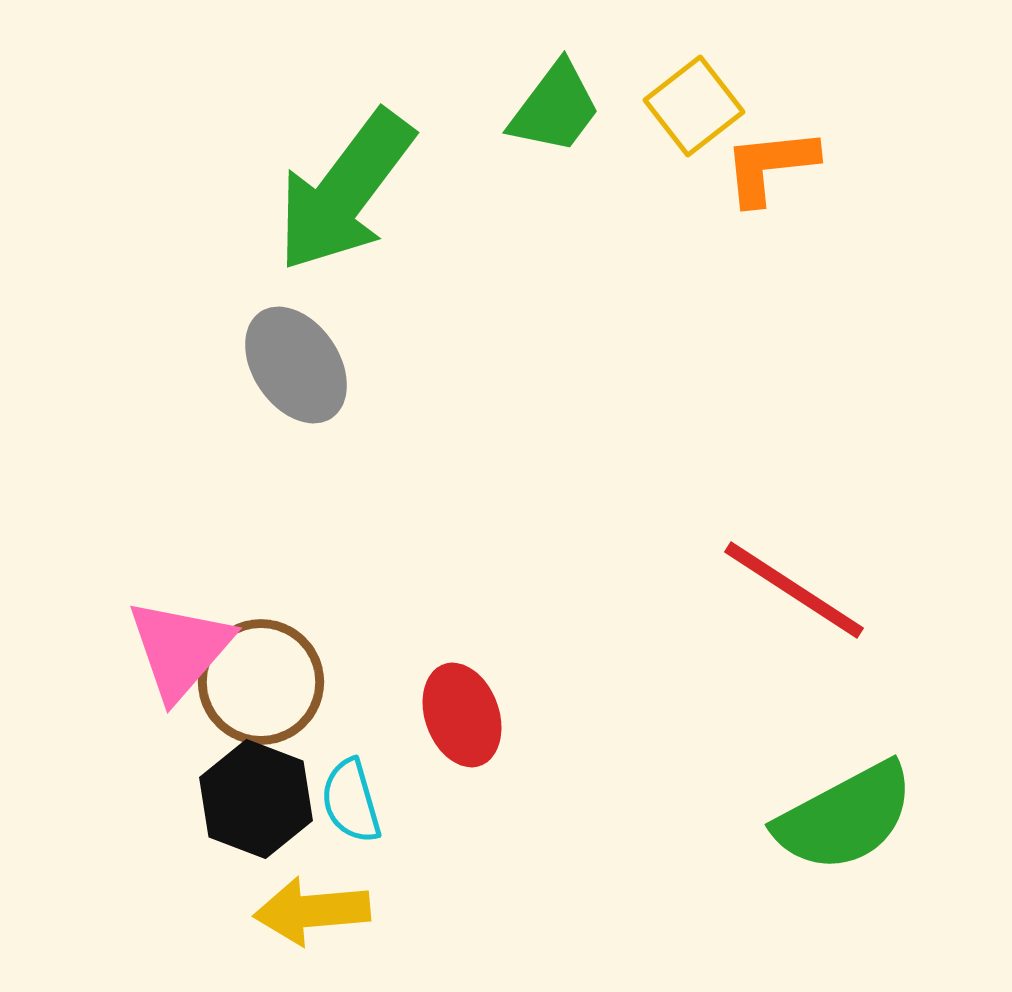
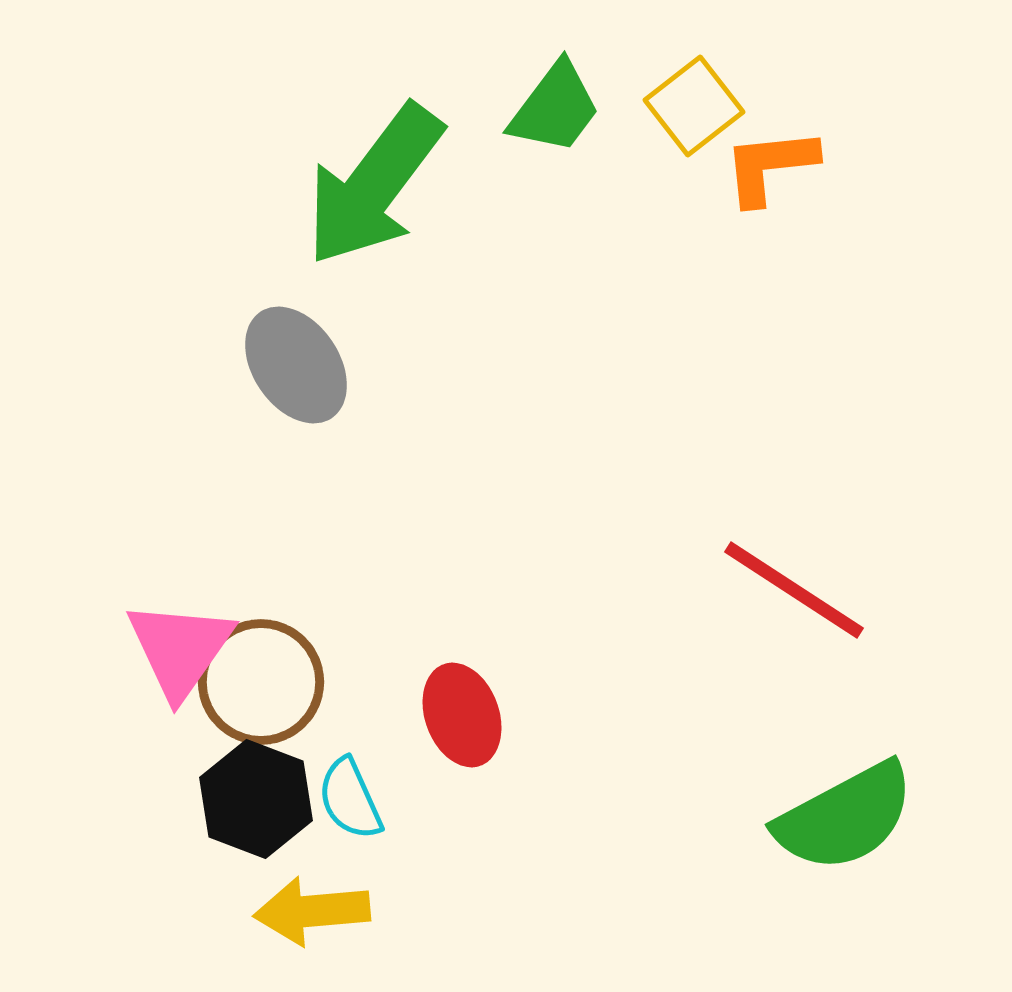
green arrow: moved 29 px right, 6 px up
pink triangle: rotated 6 degrees counterclockwise
cyan semicircle: moved 1 px left, 2 px up; rotated 8 degrees counterclockwise
